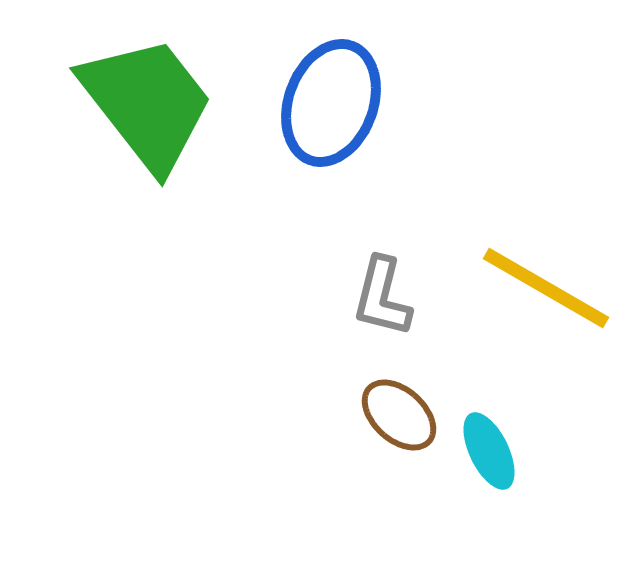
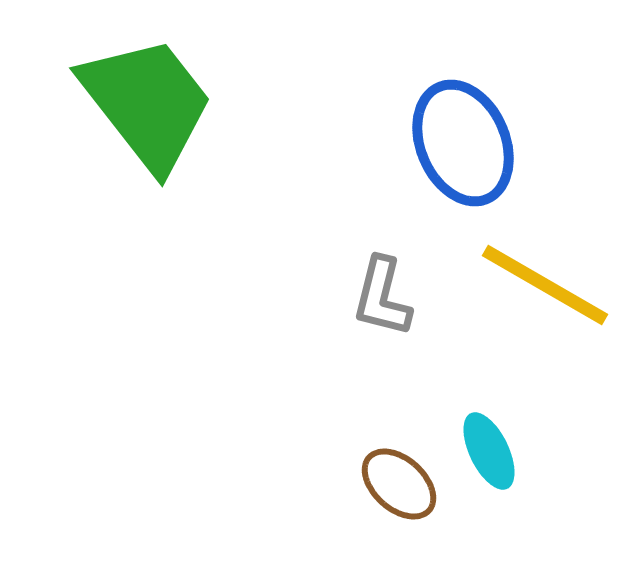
blue ellipse: moved 132 px right, 40 px down; rotated 43 degrees counterclockwise
yellow line: moved 1 px left, 3 px up
brown ellipse: moved 69 px down
